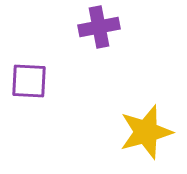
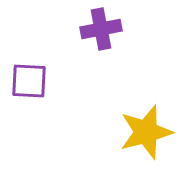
purple cross: moved 2 px right, 2 px down
